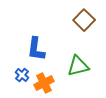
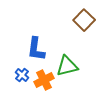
green triangle: moved 11 px left
orange cross: moved 3 px up
